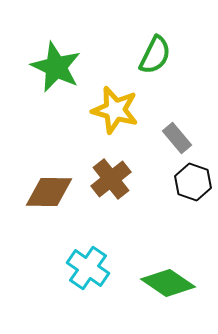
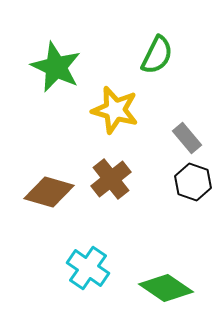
green semicircle: moved 2 px right
gray rectangle: moved 10 px right
brown diamond: rotated 15 degrees clockwise
green diamond: moved 2 px left, 5 px down
